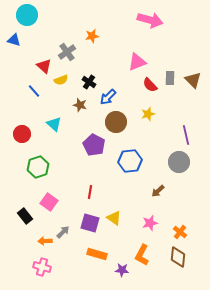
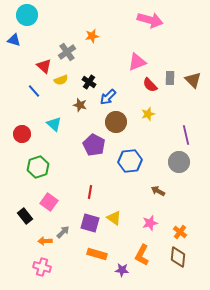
brown arrow: rotated 72 degrees clockwise
